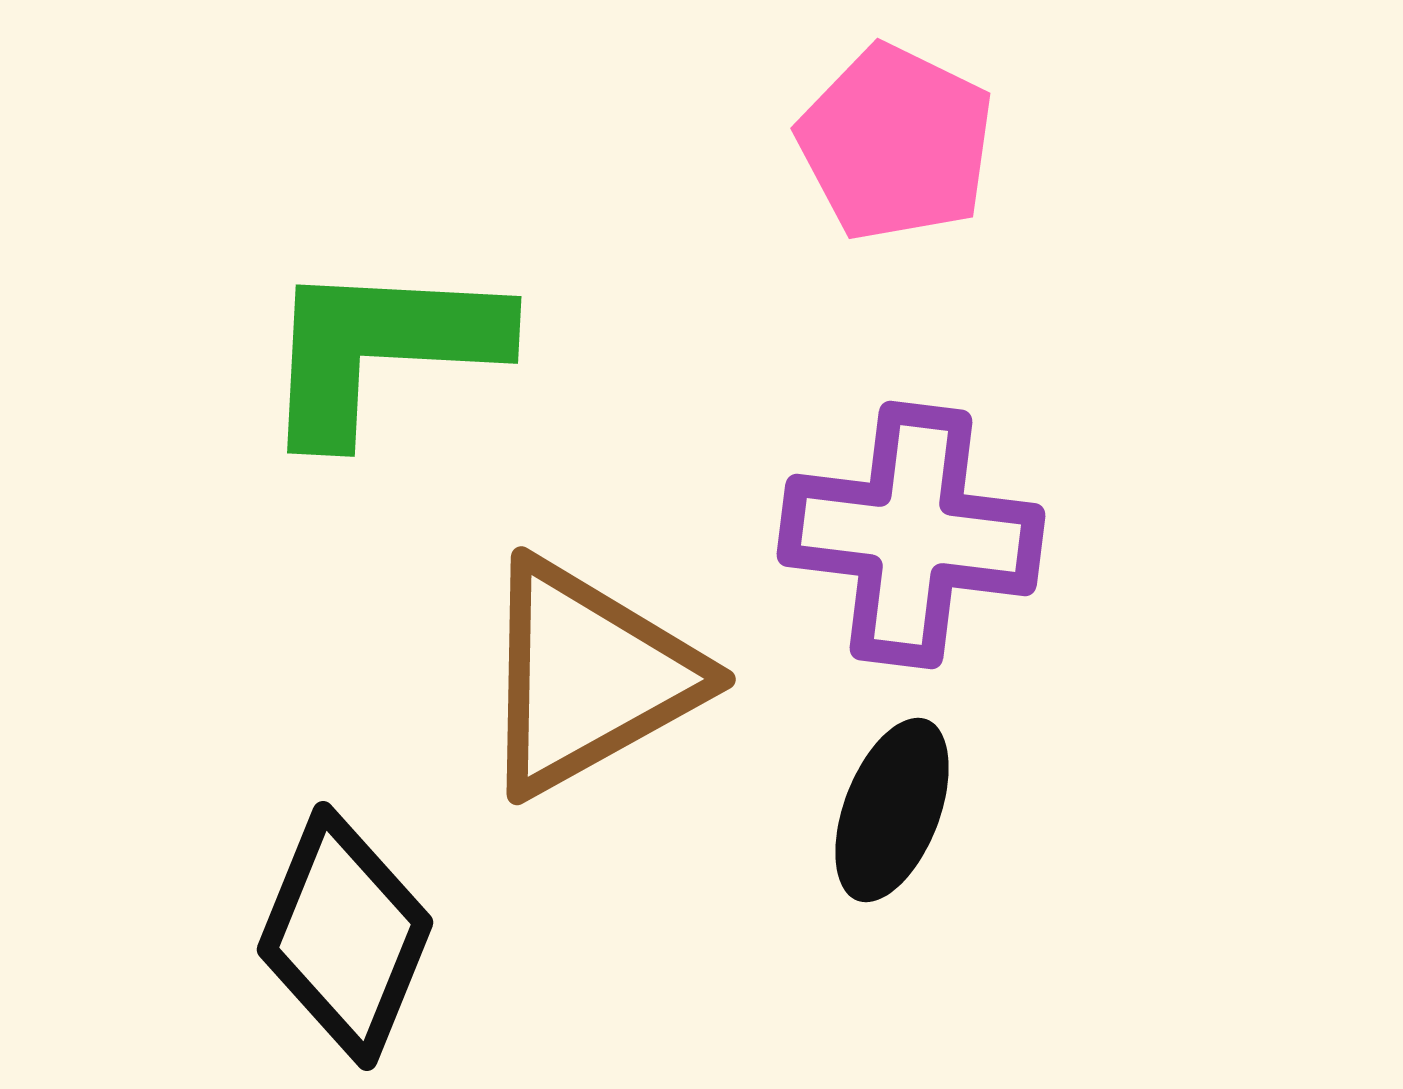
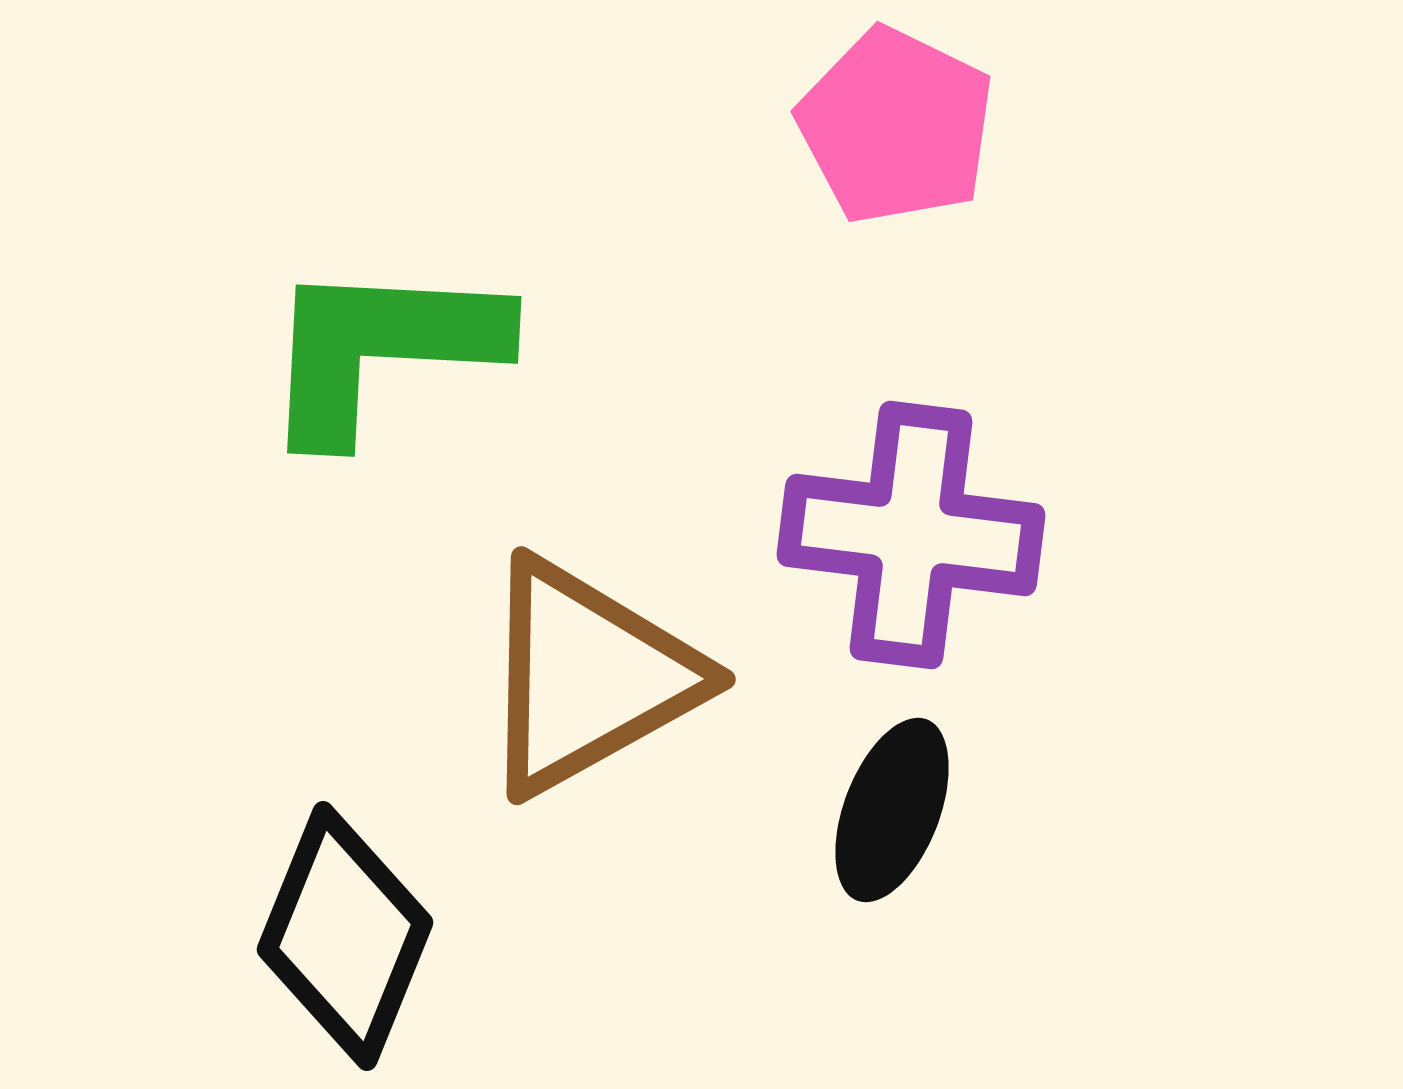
pink pentagon: moved 17 px up
